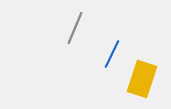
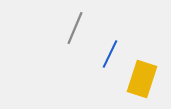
blue line: moved 2 px left
